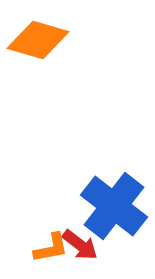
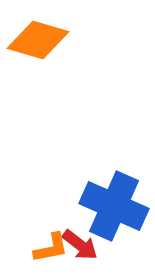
blue cross: rotated 14 degrees counterclockwise
